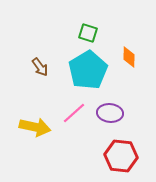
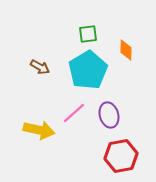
green square: moved 1 px down; rotated 24 degrees counterclockwise
orange diamond: moved 3 px left, 7 px up
brown arrow: rotated 24 degrees counterclockwise
purple ellipse: moved 1 px left, 2 px down; rotated 70 degrees clockwise
yellow arrow: moved 4 px right, 3 px down
red hexagon: rotated 16 degrees counterclockwise
